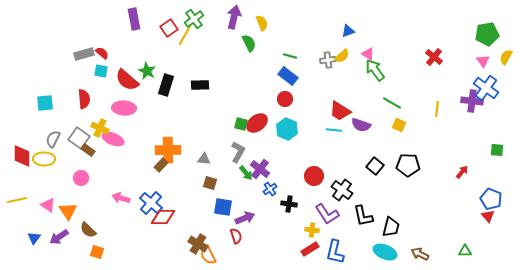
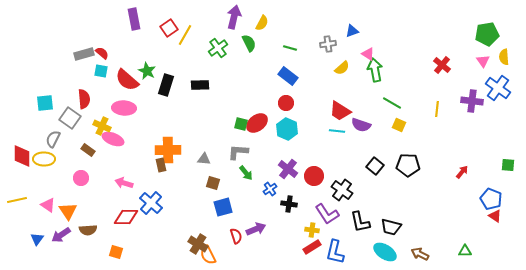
green cross at (194, 19): moved 24 px right, 29 px down
yellow semicircle at (262, 23): rotated 49 degrees clockwise
blue triangle at (348, 31): moved 4 px right
green line at (290, 56): moved 8 px up
yellow semicircle at (342, 56): moved 12 px down
red cross at (434, 57): moved 8 px right, 8 px down
yellow semicircle at (506, 57): moved 2 px left; rotated 35 degrees counterclockwise
gray cross at (328, 60): moved 16 px up
green arrow at (375, 70): rotated 25 degrees clockwise
blue cross at (486, 88): moved 12 px right
red circle at (285, 99): moved 1 px right, 4 px down
yellow cross at (100, 128): moved 2 px right, 2 px up
cyan line at (334, 130): moved 3 px right, 1 px down
gray square at (79, 138): moved 9 px left, 20 px up
green square at (497, 150): moved 11 px right, 15 px down
gray L-shape at (238, 152): rotated 115 degrees counterclockwise
brown rectangle at (161, 165): rotated 56 degrees counterclockwise
purple cross at (260, 169): moved 28 px right
brown square at (210, 183): moved 3 px right
pink arrow at (121, 198): moved 3 px right, 15 px up
blue square at (223, 207): rotated 24 degrees counterclockwise
black L-shape at (363, 216): moved 3 px left, 6 px down
red triangle at (488, 216): moved 7 px right; rotated 16 degrees counterclockwise
red diamond at (163, 217): moved 37 px left
purple arrow at (245, 218): moved 11 px right, 11 px down
black trapezoid at (391, 227): rotated 90 degrees clockwise
brown semicircle at (88, 230): rotated 48 degrees counterclockwise
purple arrow at (59, 237): moved 2 px right, 2 px up
blue triangle at (34, 238): moved 3 px right, 1 px down
red rectangle at (310, 249): moved 2 px right, 2 px up
orange square at (97, 252): moved 19 px right
cyan ellipse at (385, 252): rotated 10 degrees clockwise
